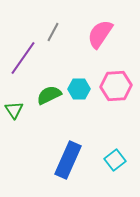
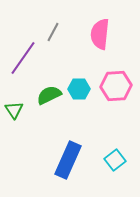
pink semicircle: rotated 28 degrees counterclockwise
